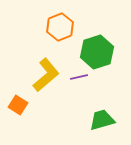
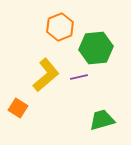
green hexagon: moved 1 px left, 4 px up; rotated 12 degrees clockwise
orange square: moved 3 px down
